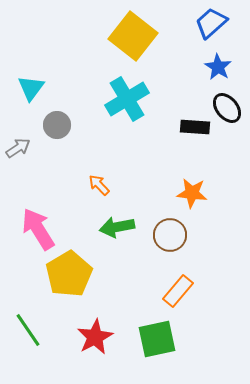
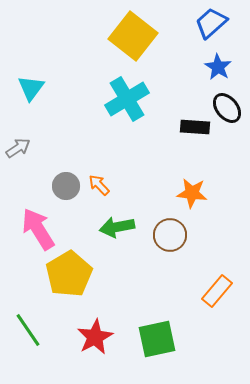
gray circle: moved 9 px right, 61 px down
orange rectangle: moved 39 px right
